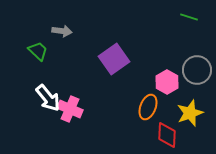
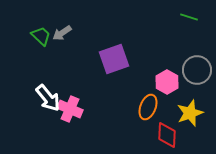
gray arrow: moved 2 px down; rotated 138 degrees clockwise
green trapezoid: moved 3 px right, 15 px up
purple square: rotated 16 degrees clockwise
